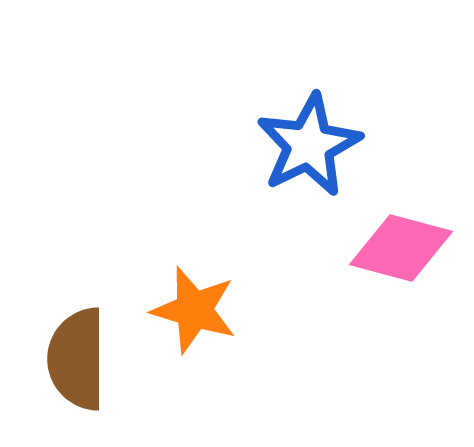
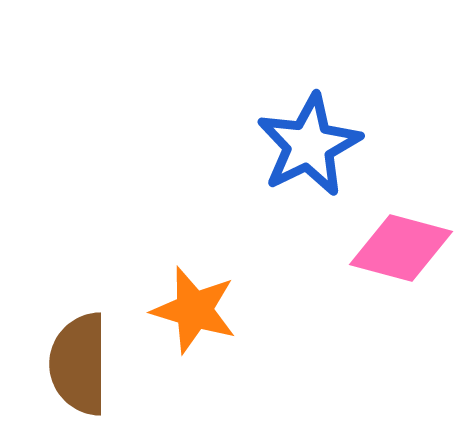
brown semicircle: moved 2 px right, 5 px down
